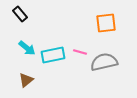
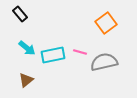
orange square: rotated 30 degrees counterclockwise
